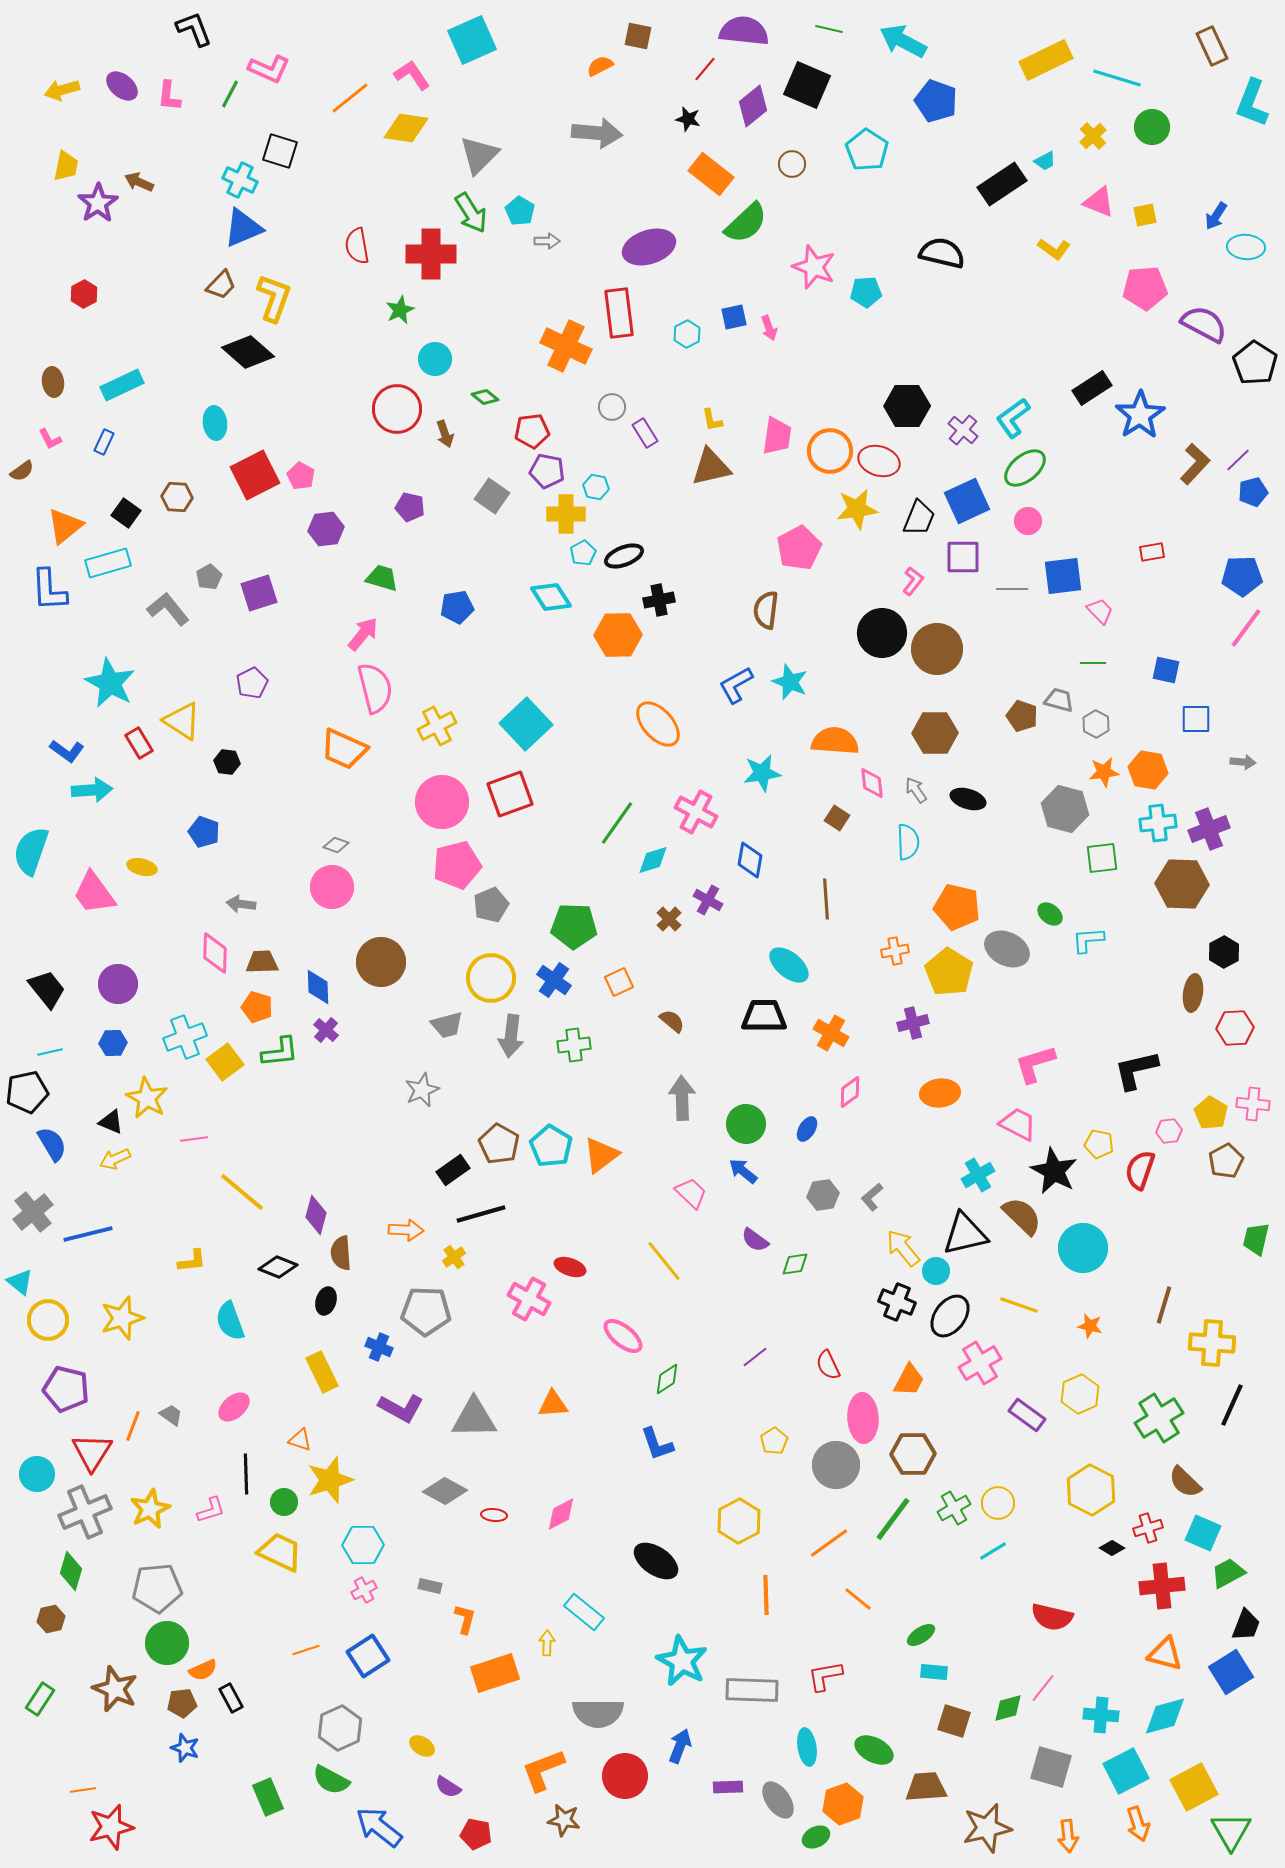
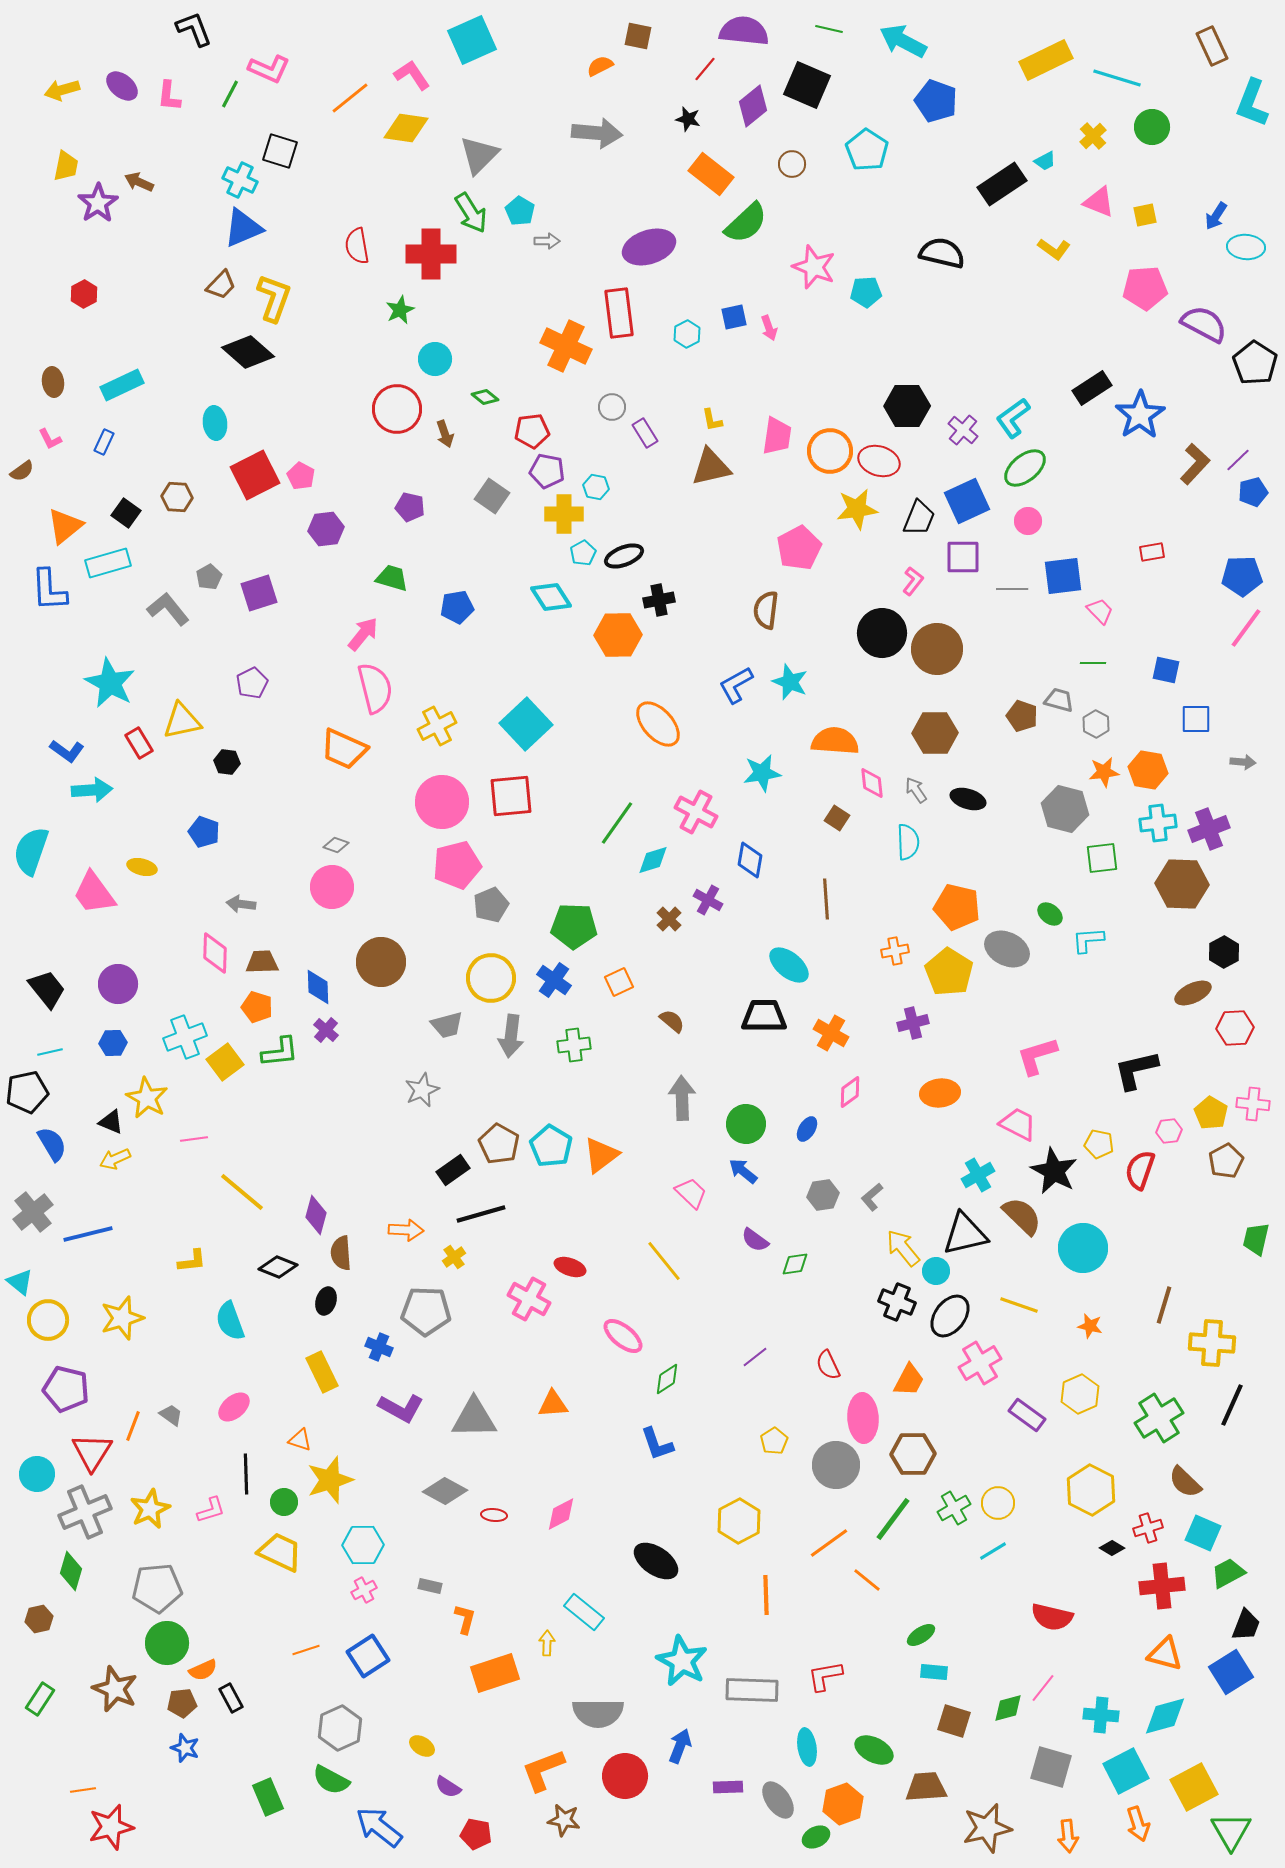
yellow cross at (566, 514): moved 2 px left
green trapezoid at (382, 578): moved 10 px right
yellow triangle at (182, 721): rotated 45 degrees counterclockwise
red square at (510, 794): moved 1 px right, 2 px down; rotated 15 degrees clockwise
brown ellipse at (1193, 993): rotated 57 degrees clockwise
pink L-shape at (1035, 1064): moved 2 px right, 8 px up
orange line at (858, 1599): moved 9 px right, 19 px up
brown hexagon at (51, 1619): moved 12 px left
